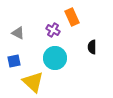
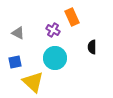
blue square: moved 1 px right, 1 px down
